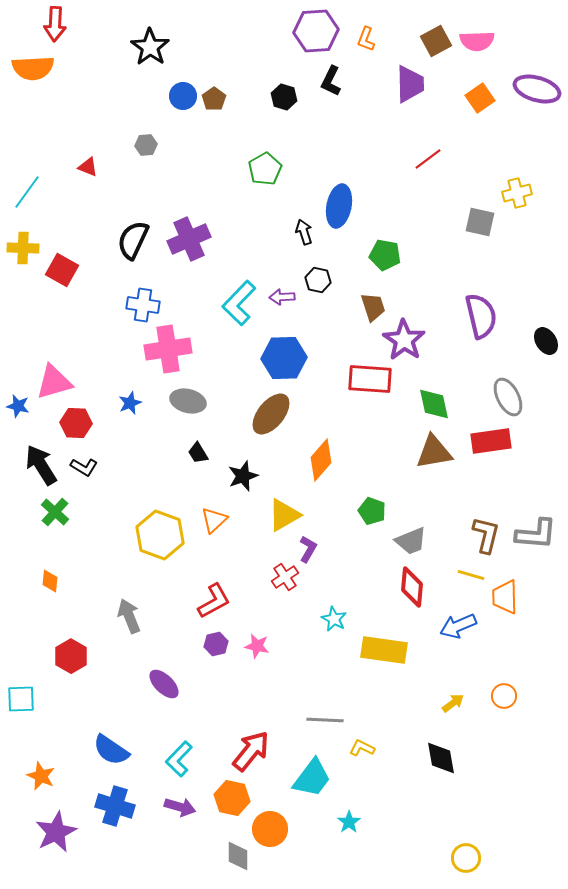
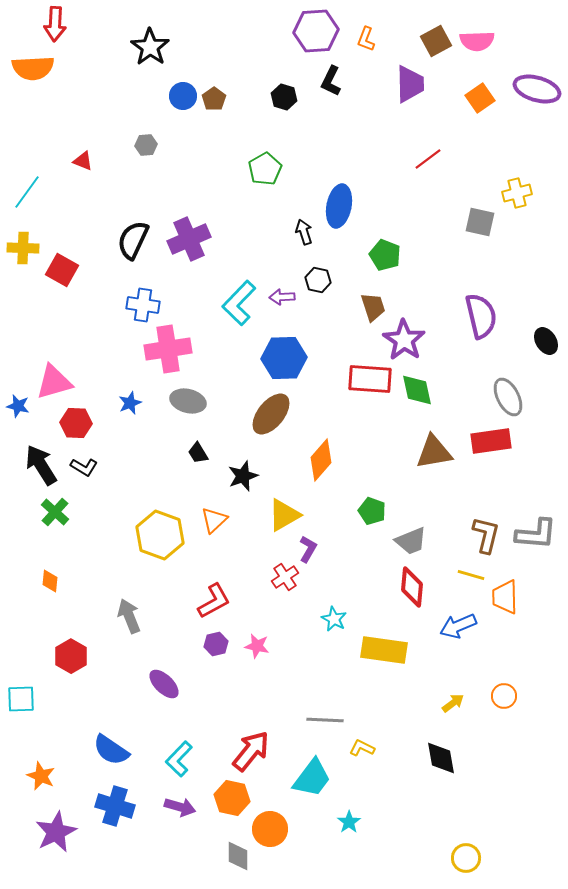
red triangle at (88, 167): moved 5 px left, 6 px up
green pentagon at (385, 255): rotated 12 degrees clockwise
green diamond at (434, 404): moved 17 px left, 14 px up
